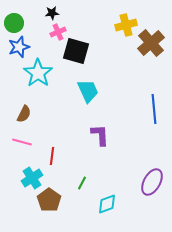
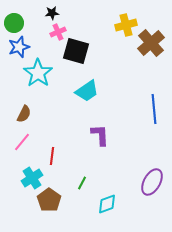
cyan trapezoid: moved 1 px left; rotated 80 degrees clockwise
pink line: rotated 66 degrees counterclockwise
